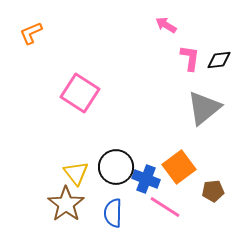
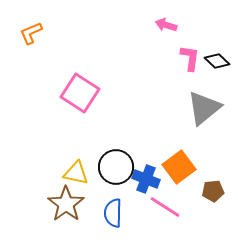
pink arrow: rotated 15 degrees counterclockwise
black diamond: moved 2 px left, 1 px down; rotated 50 degrees clockwise
yellow triangle: rotated 40 degrees counterclockwise
